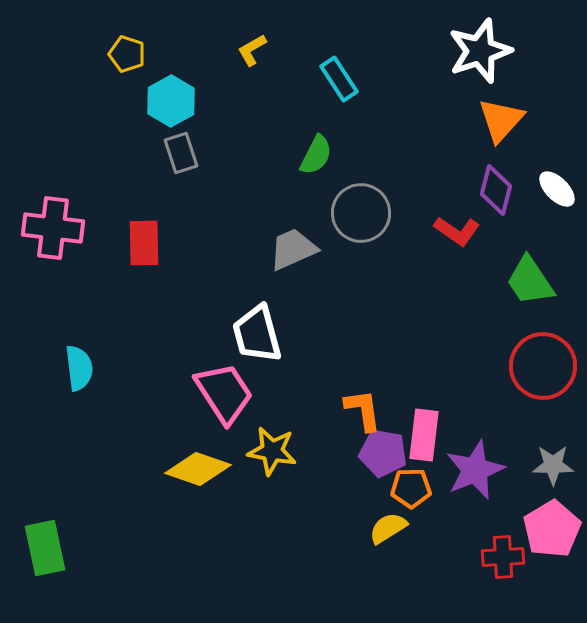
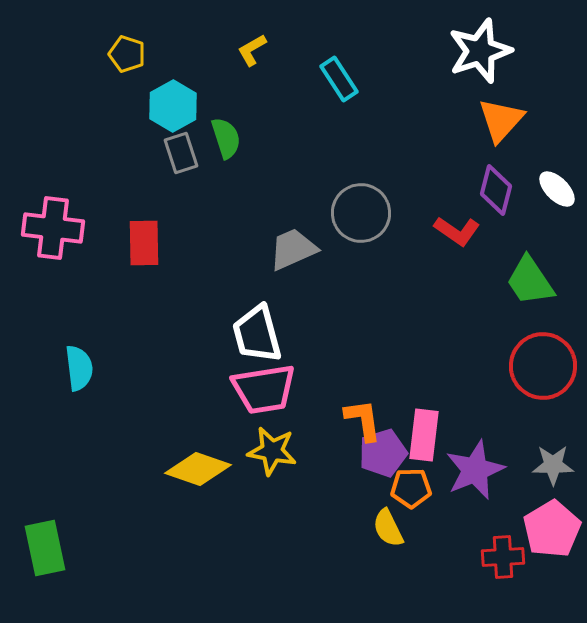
cyan hexagon: moved 2 px right, 5 px down
green semicircle: moved 90 px left, 17 px up; rotated 45 degrees counterclockwise
pink trapezoid: moved 40 px right, 4 px up; rotated 114 degrees clockwise
orange L-shape: moved 10 px down
purple pentagon: rotated 27 degrees counterclockwise
yellow semicircle: rotated 84 degrees counterclockwise
